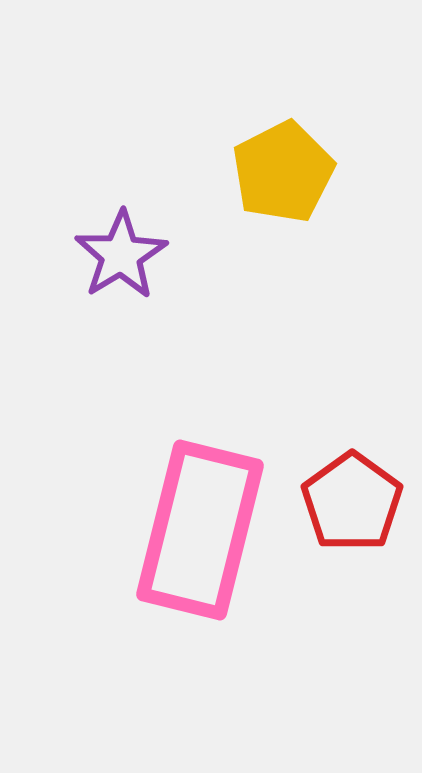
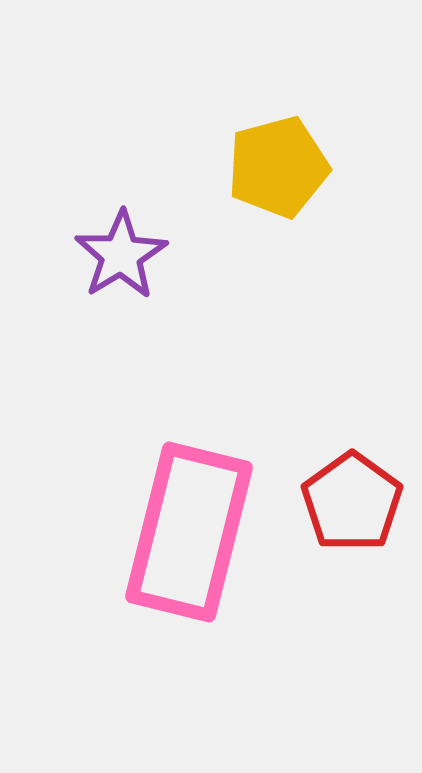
yellow pentagon: moved 5 px left, 5 px up; rotated 12 degrees clockwise
pink rectangle: moved 11 px left, 2 px down
